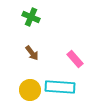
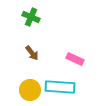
pink rectangle: rotated 24 degrees counterclockwise
